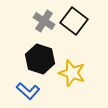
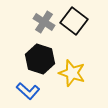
gray cross: moved 1 px down
